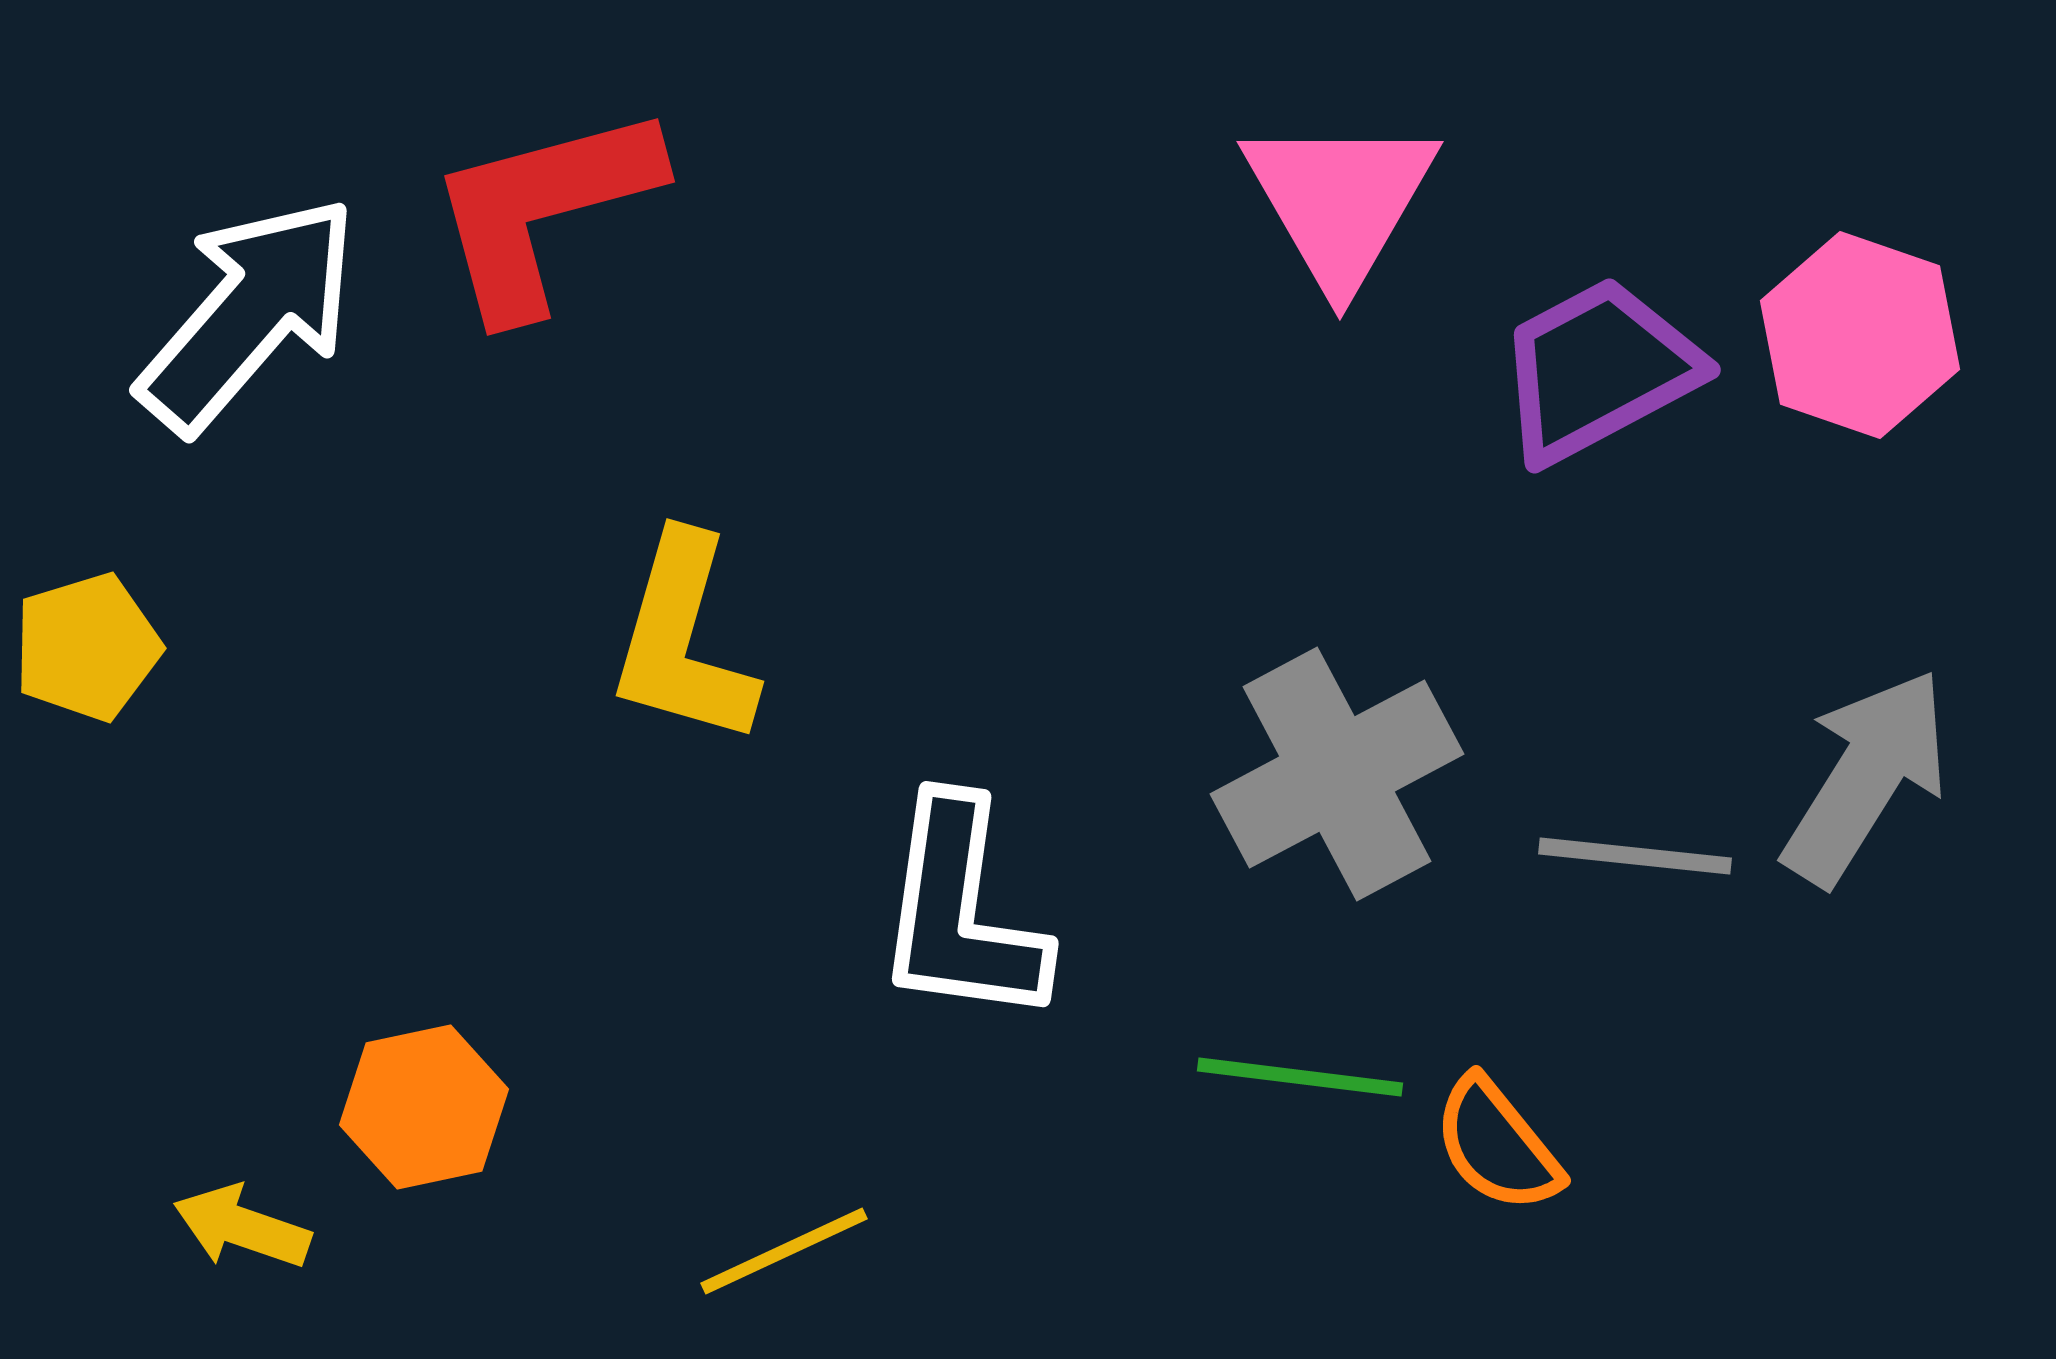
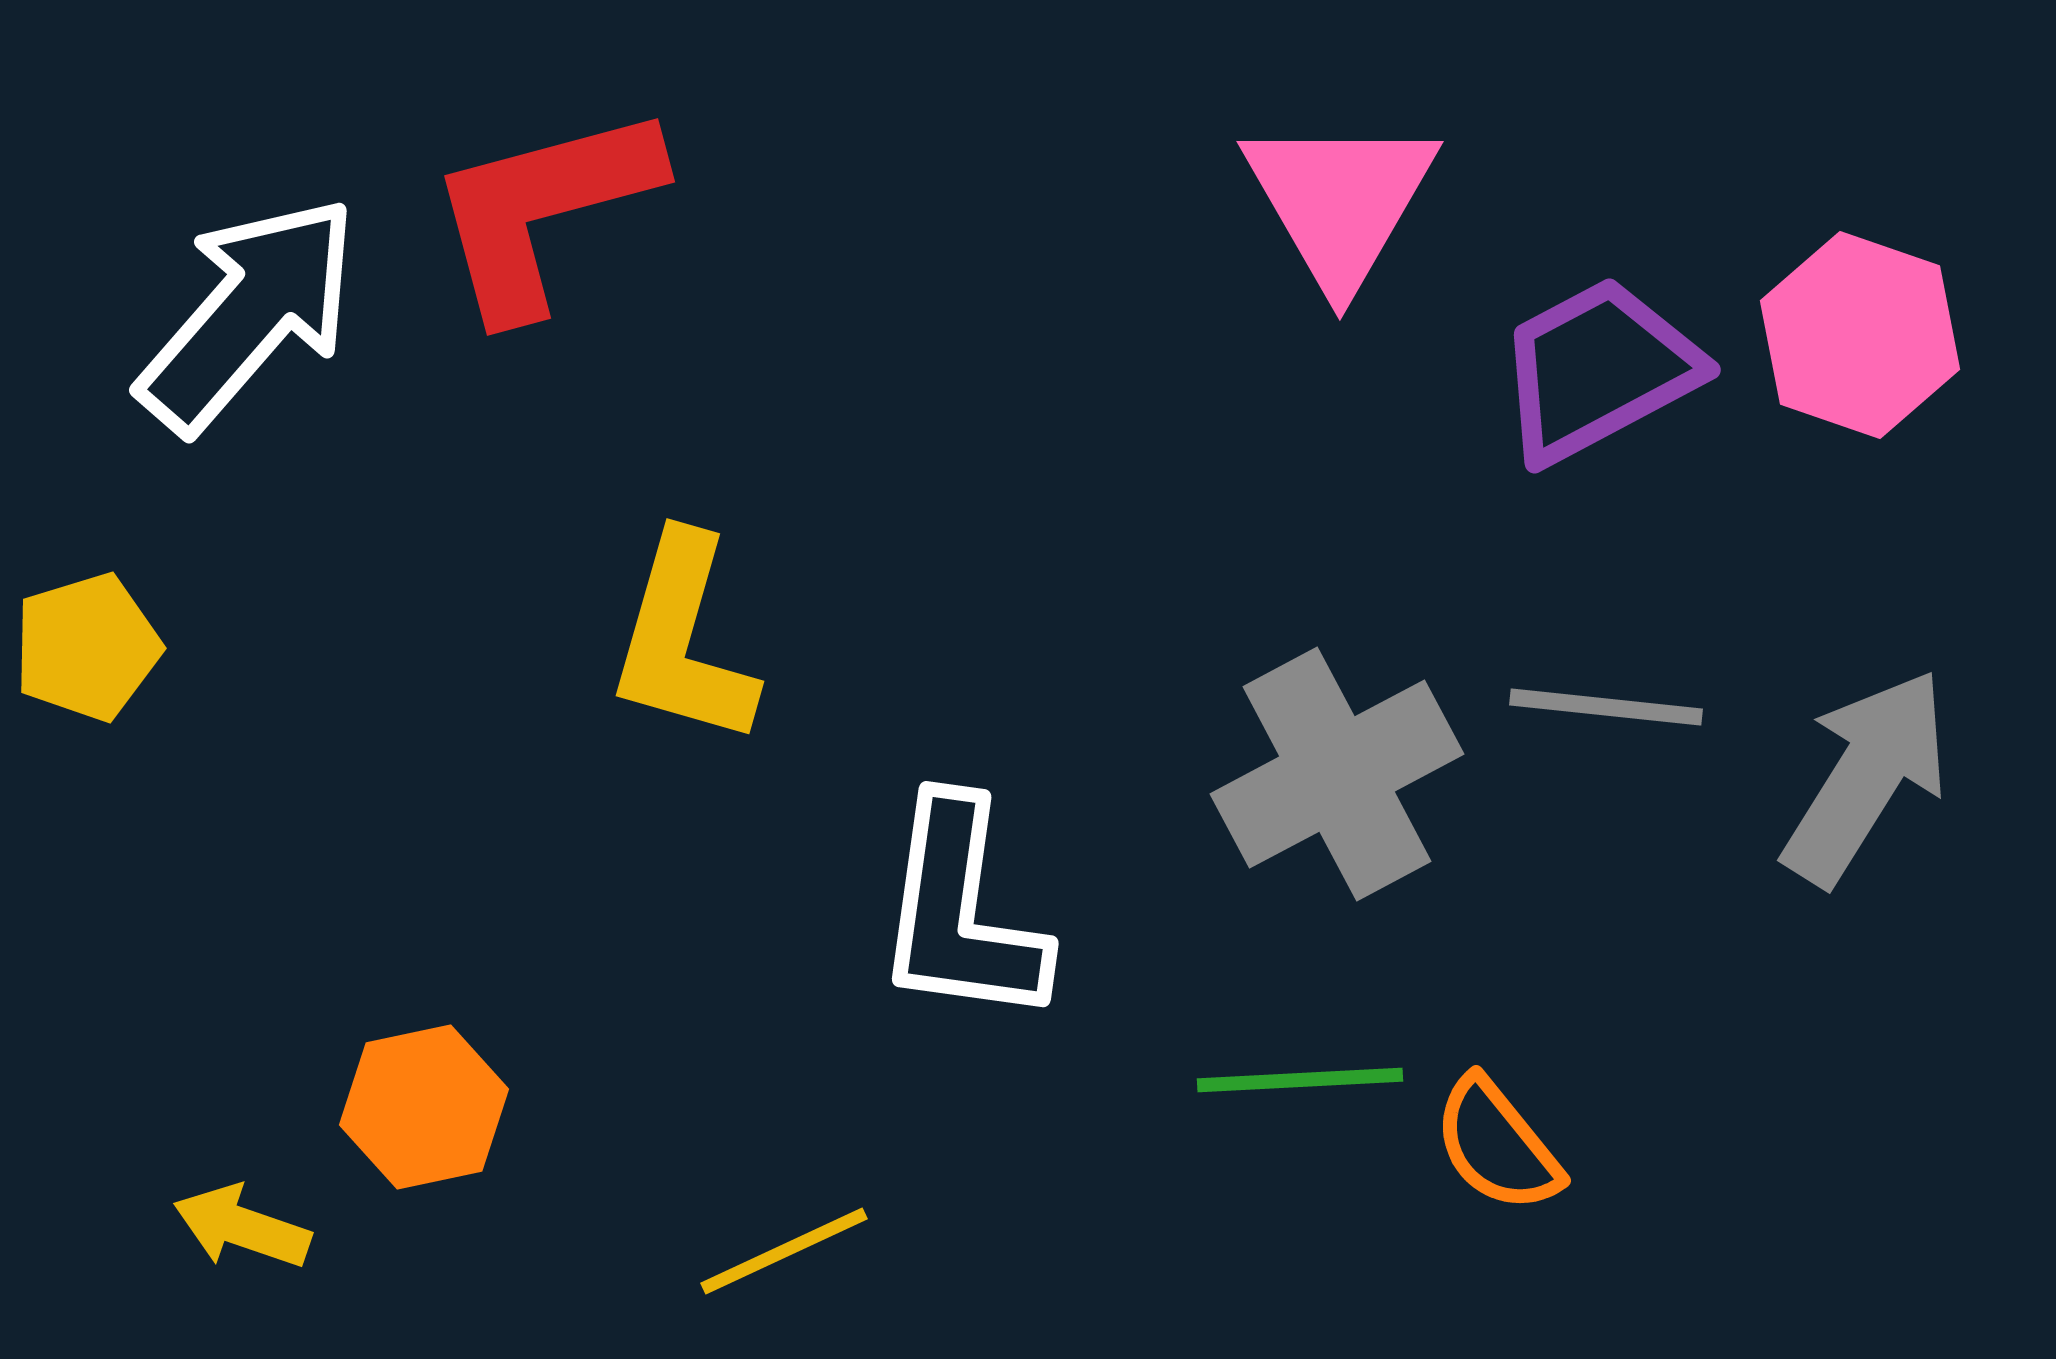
gray line: moved 29 px left, 149 px up
green line: moved 3 px down; rotated 10 degrees counterclockwise
